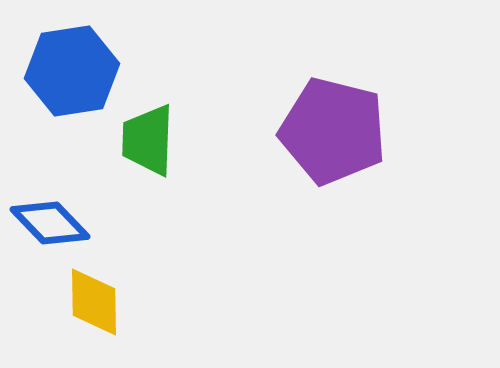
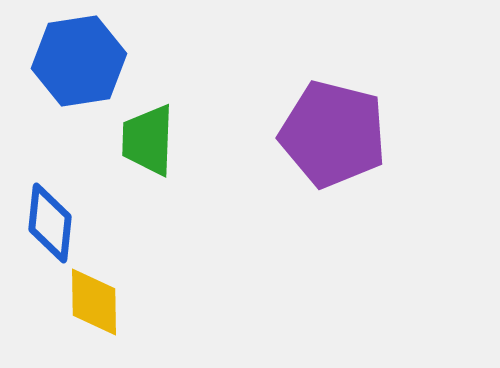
blue hexagon: moved 7 px right, 10 px up
purple pentagon: moved 3 px down
blue diamond: rotated 50 degrees clockwise
